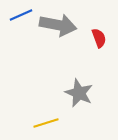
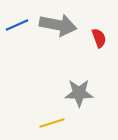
blue line: moved 4 px left, 10 px down
gray star: rotated 24 degrees counterclockwise
yellow line: moved 6 px right
